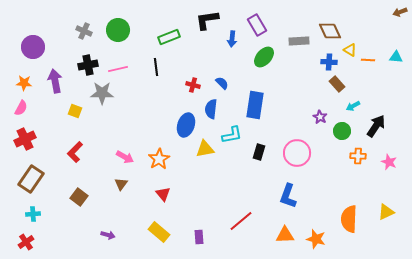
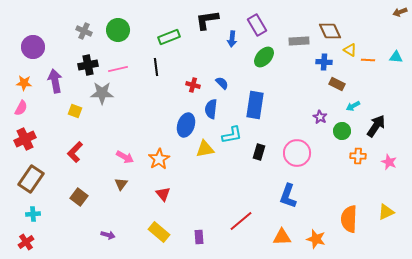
blue cross at (329, 62): moved 5 px left
brown rectangle at (337, 84): rotated 21 degrees counterclockwise
orange triangle at (285, 235): moved 3 px left, 2 px down
